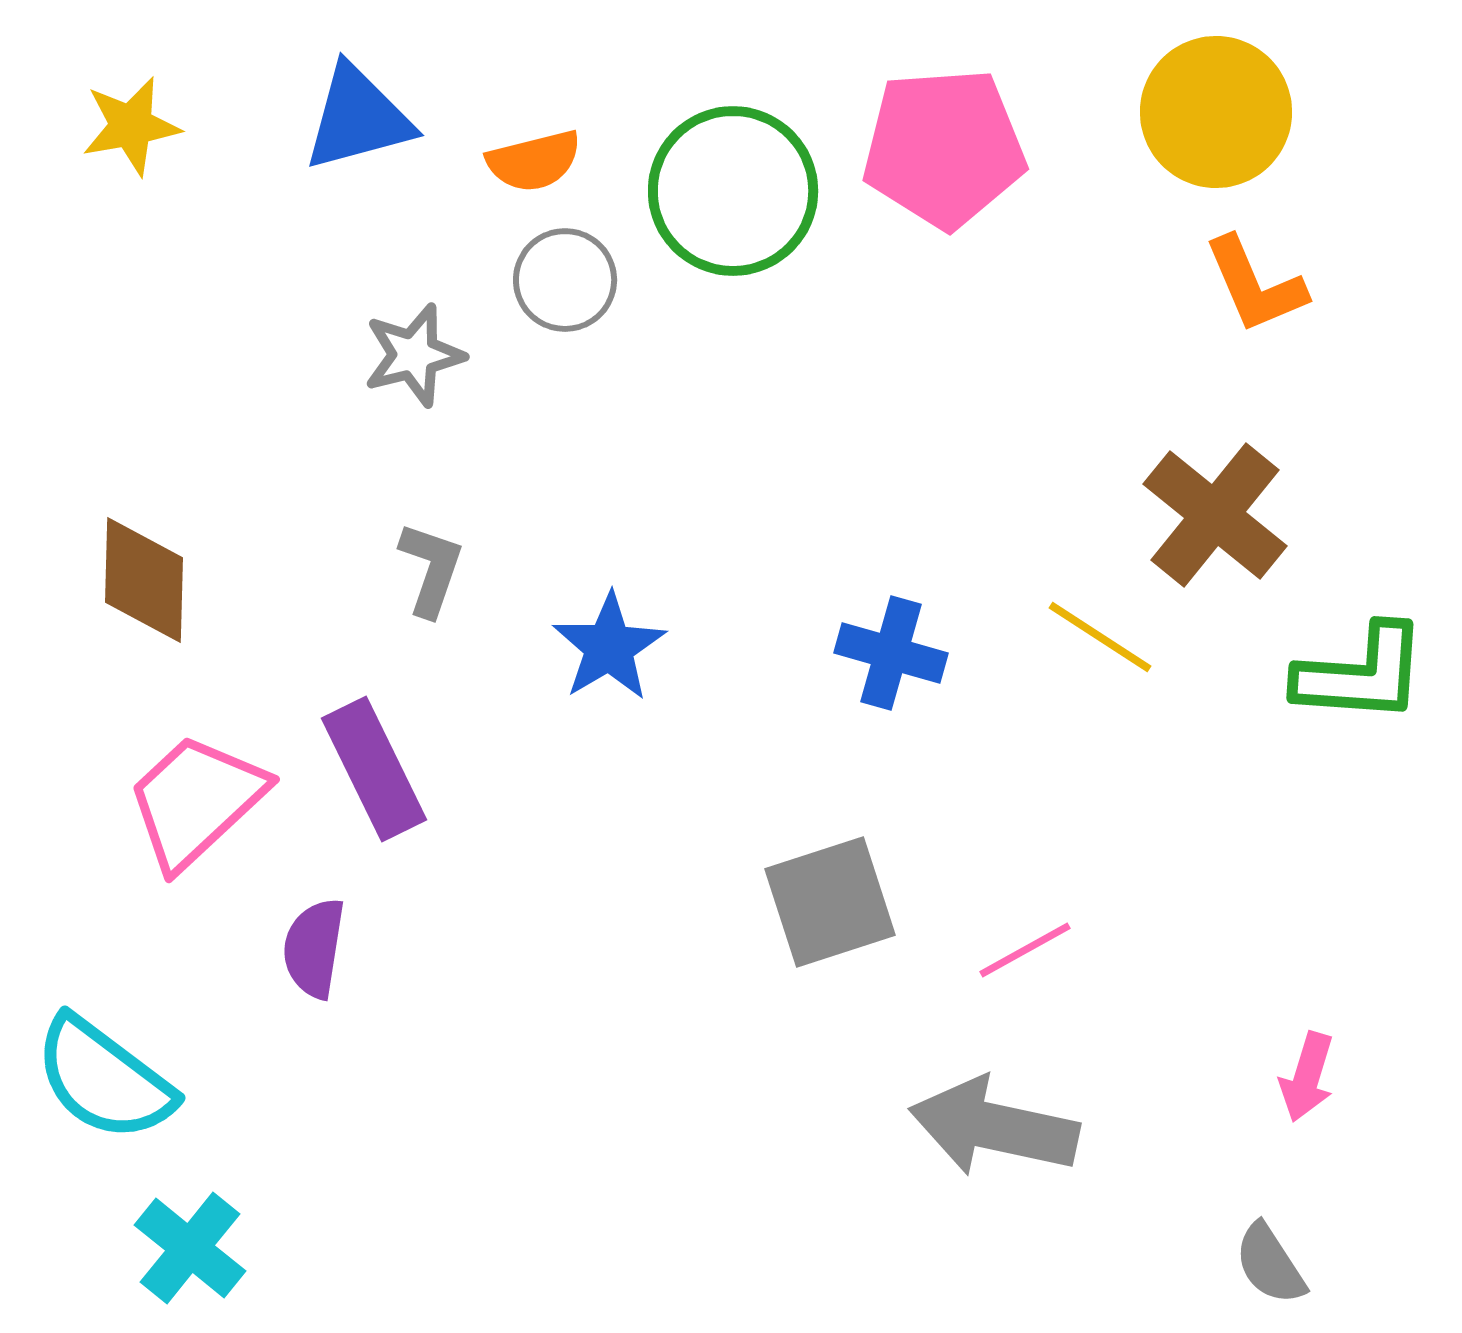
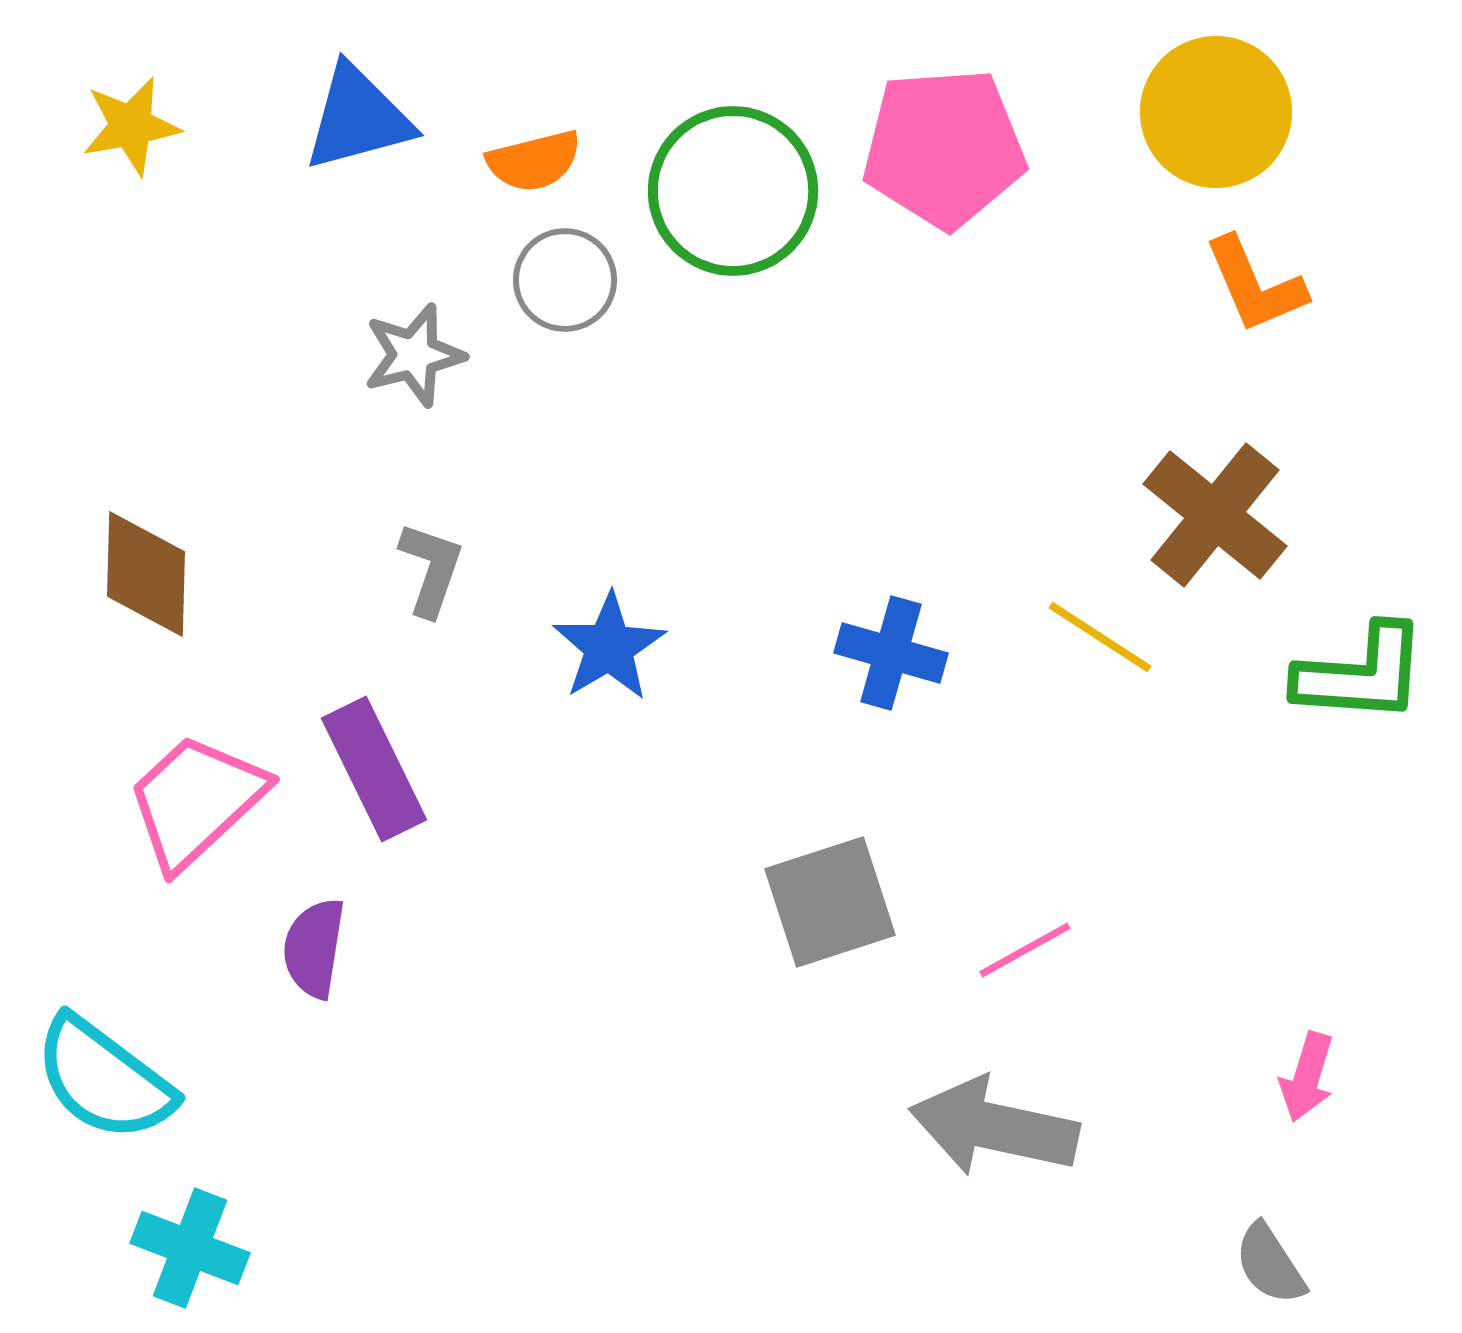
brown diamond: moved 2 px right, 6 px up
cyan cross: rotated 18 degrees counterclockwise
